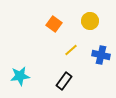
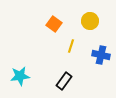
yellow line: moved 4 px up; rotated 32 degrees counterclockwise
